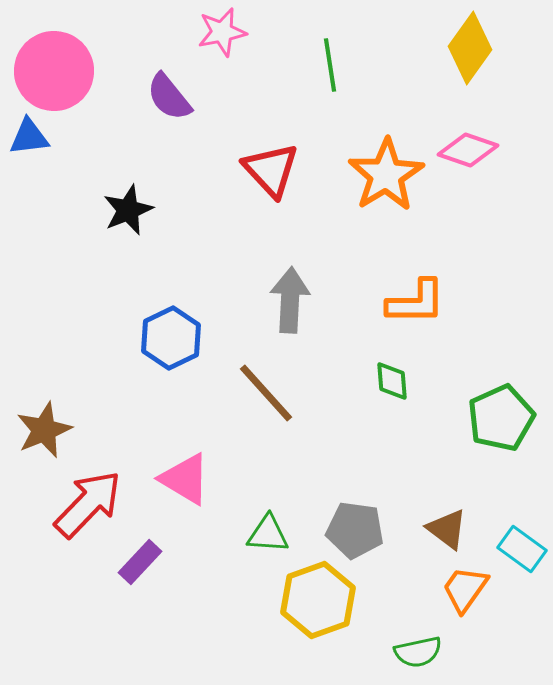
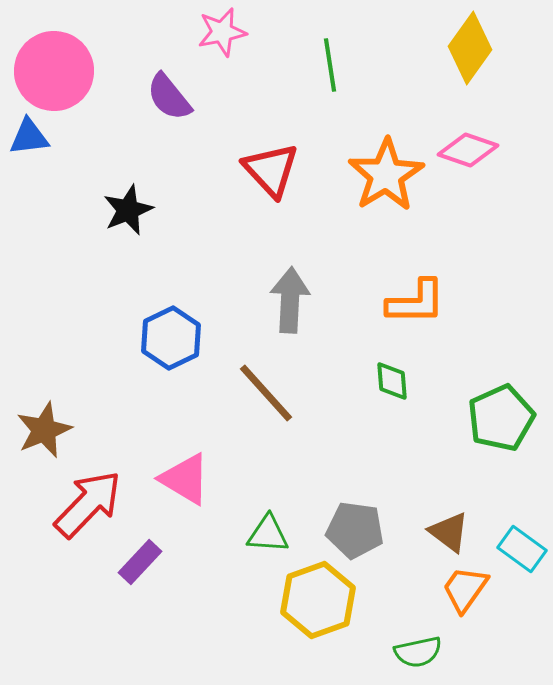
brown triangle: moved 2 px right, 3 px down
